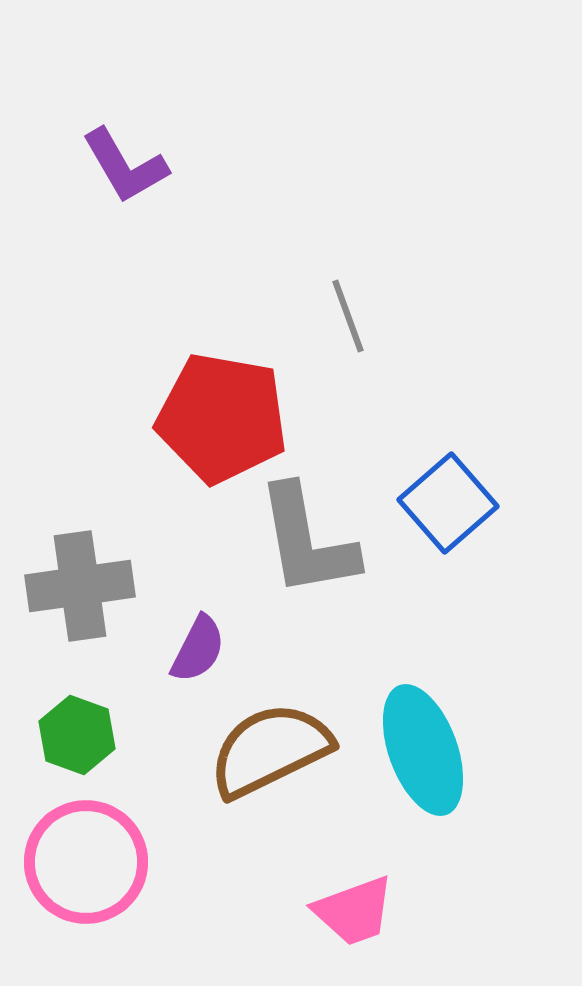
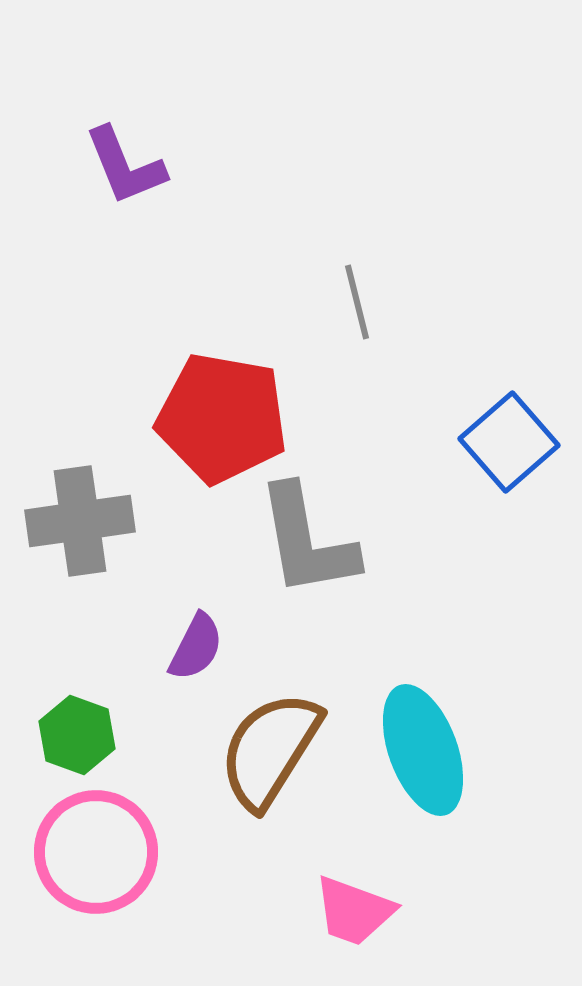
purple L-shape: rotated 8 degrees clockwise
gray line: moved 9 px right, 14 px up; rotated 6 degrees clockwise
blue square: moved 61 px right, 61 px up
gray cross: moved 65 px up
purple semicircle: moved 2 px left, 2 px up
brown semicircle: rotated 32 degrees counterclockwise
pink circle: moved 10 px right, 10 px up
pink trapezoid: rotated 40 degrees clockwise
